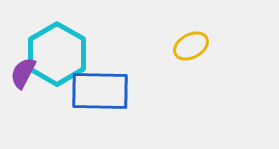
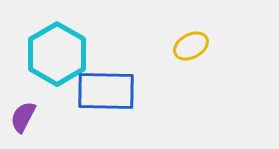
purple semicircle: moved 44 px down
blue rectangle: moved 6 px right
